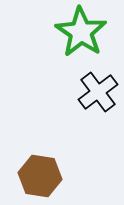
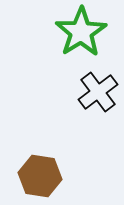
green star: rotated 6 degrees clockwise
